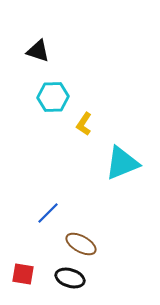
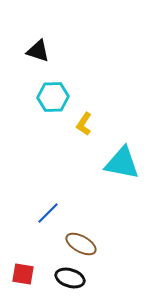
cyan triangle: rotated 33 degrees clockwise
